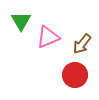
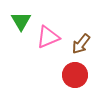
brown arrow: moved 1 px left
